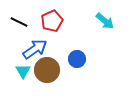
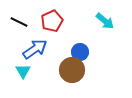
blue circle: moved 3 px right, 7 px up
brown circle: moved 25 px right
